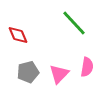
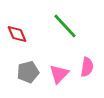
green line: moved 9 px left, 3 px down
red diamond: moved 1 px left, 1 px up
